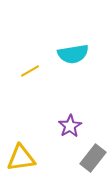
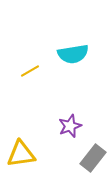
purple star: rotated 10 degrees clockwise
yellow triangle: moved 4 px up
